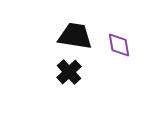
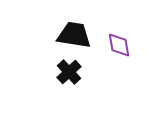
black trapezoid: moved 1 px left, 1 px up
